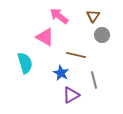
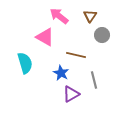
brown triangle: moved 3 px left
purple triangle: moved 1 px up
